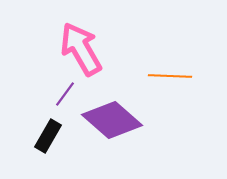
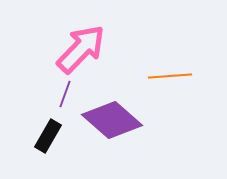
pink arrow: rotated 74 degrees clockwise
orange line: rotated 6 degrees counterclockwise
purple line: rotated 16 degrees counterclockwise
